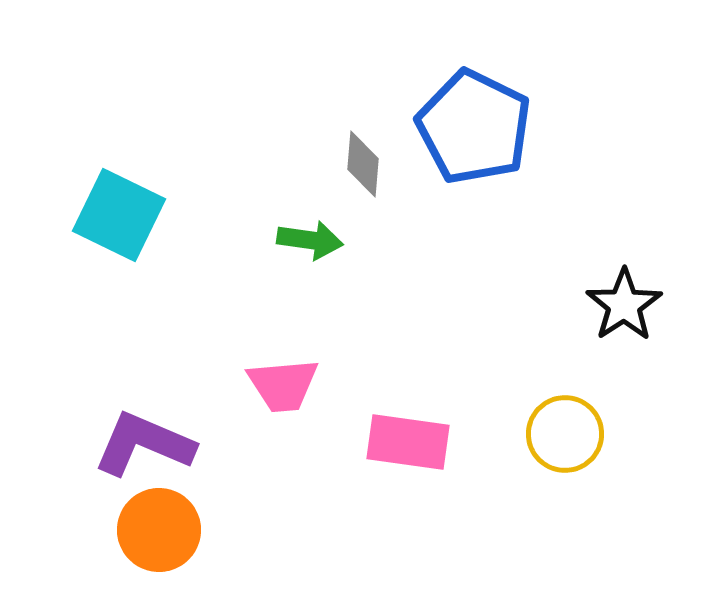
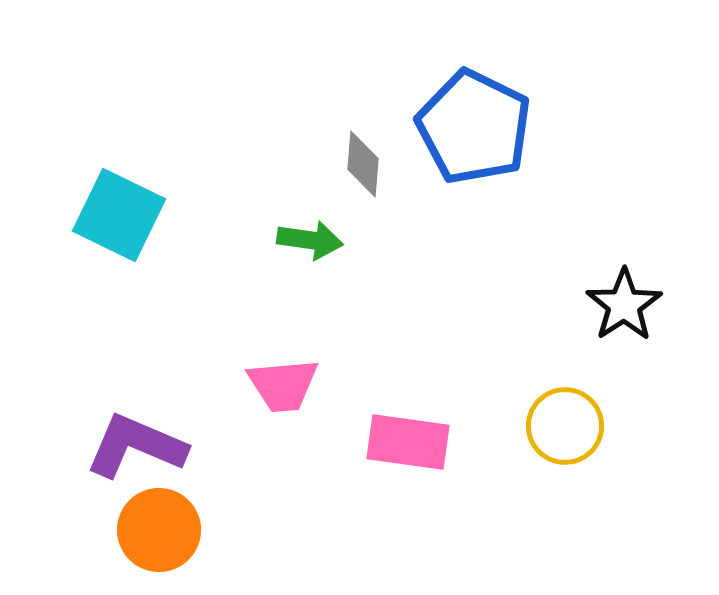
yellow circle: moved 8 px up
purple L-shape: moved 8 px left, 2 px down
